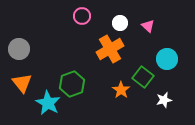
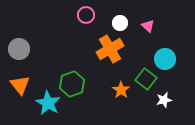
pink circle: moved 4 px right, 1 px up
cyan circle: moved 2 px left
green square: moved 3 px right, 2 px down
orange triangle: moved 2 px left, 2 px down
